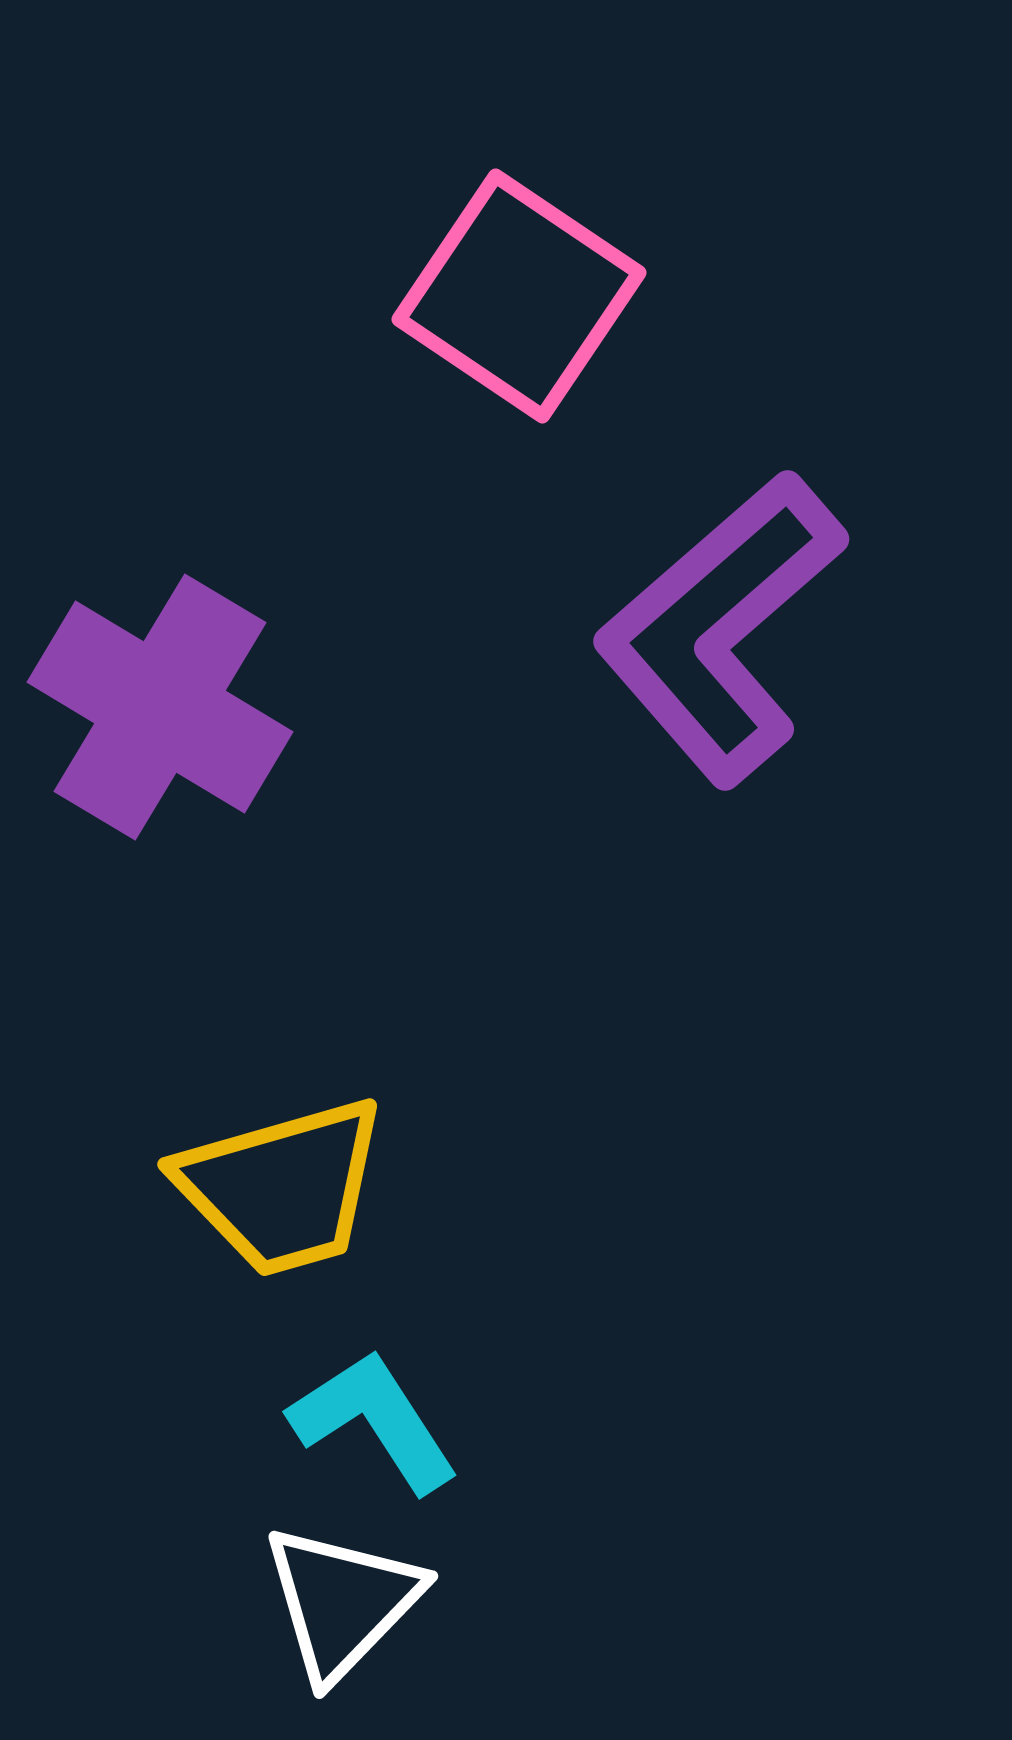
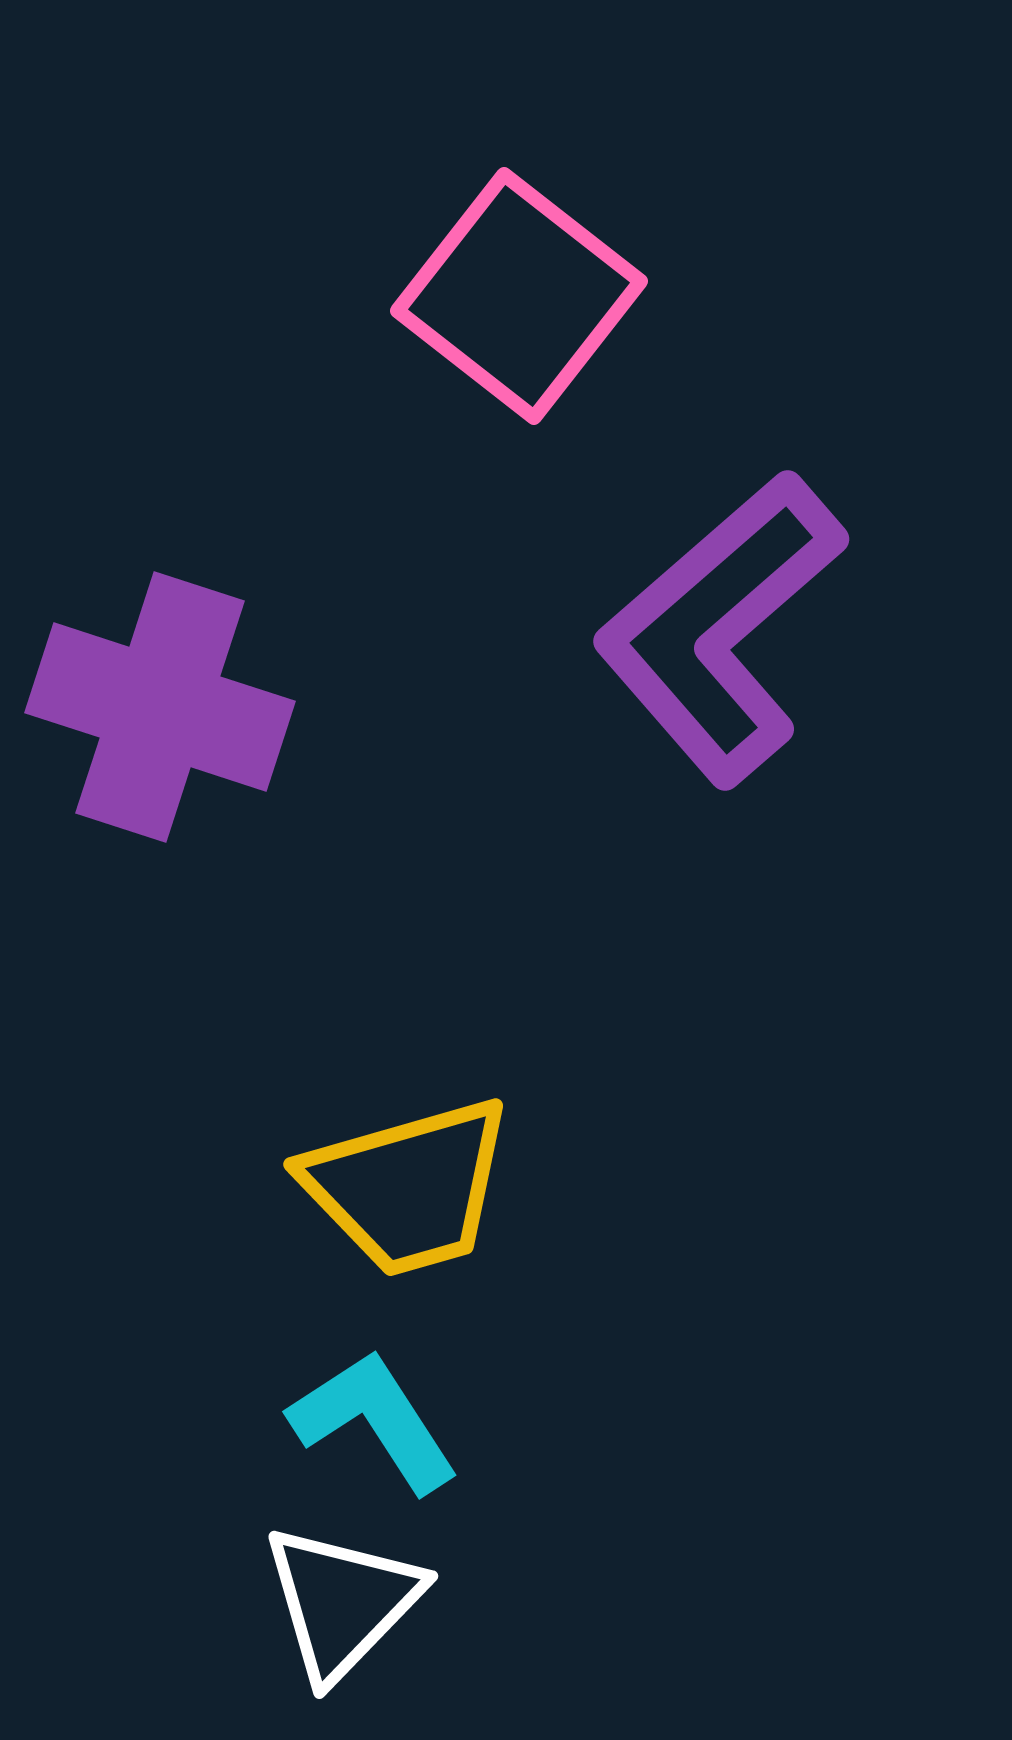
pink square: rotated 4 degrees clockwise
purple cross: rotated 13 degrees counterclockwise
yellow trapezoid: moved 126 px right
